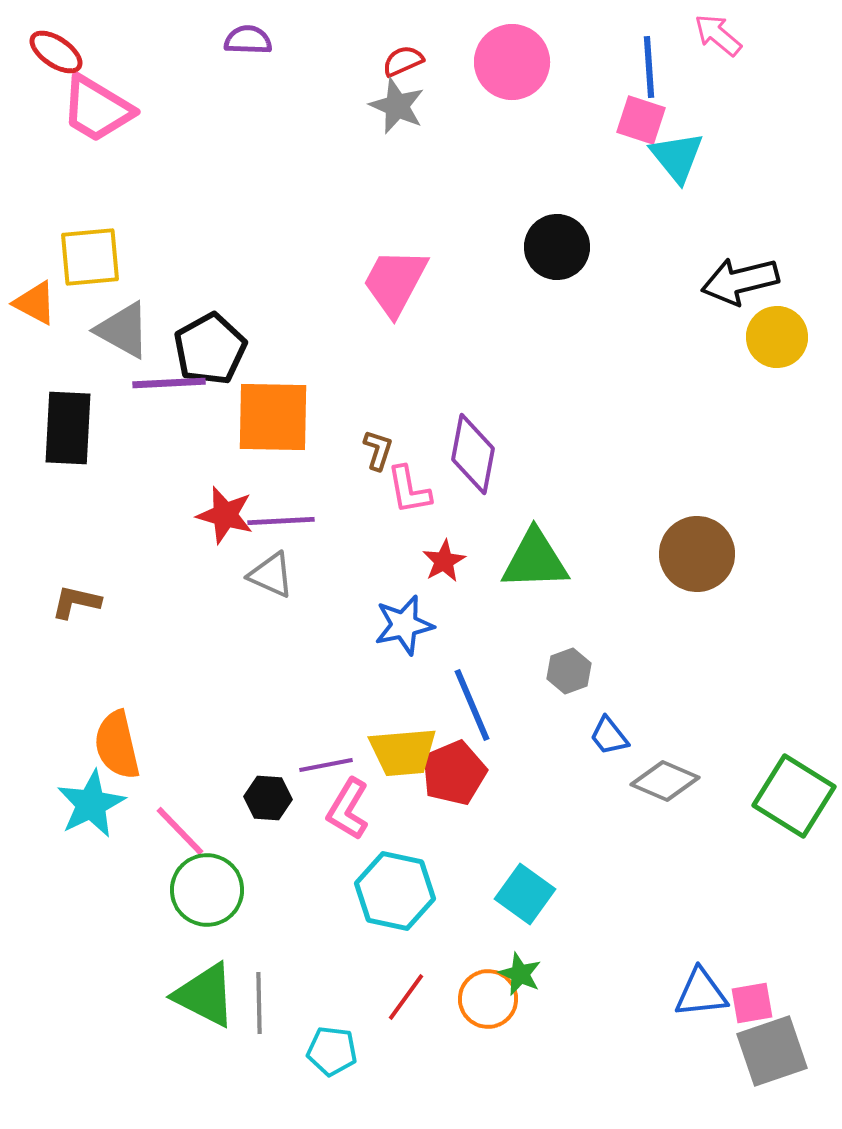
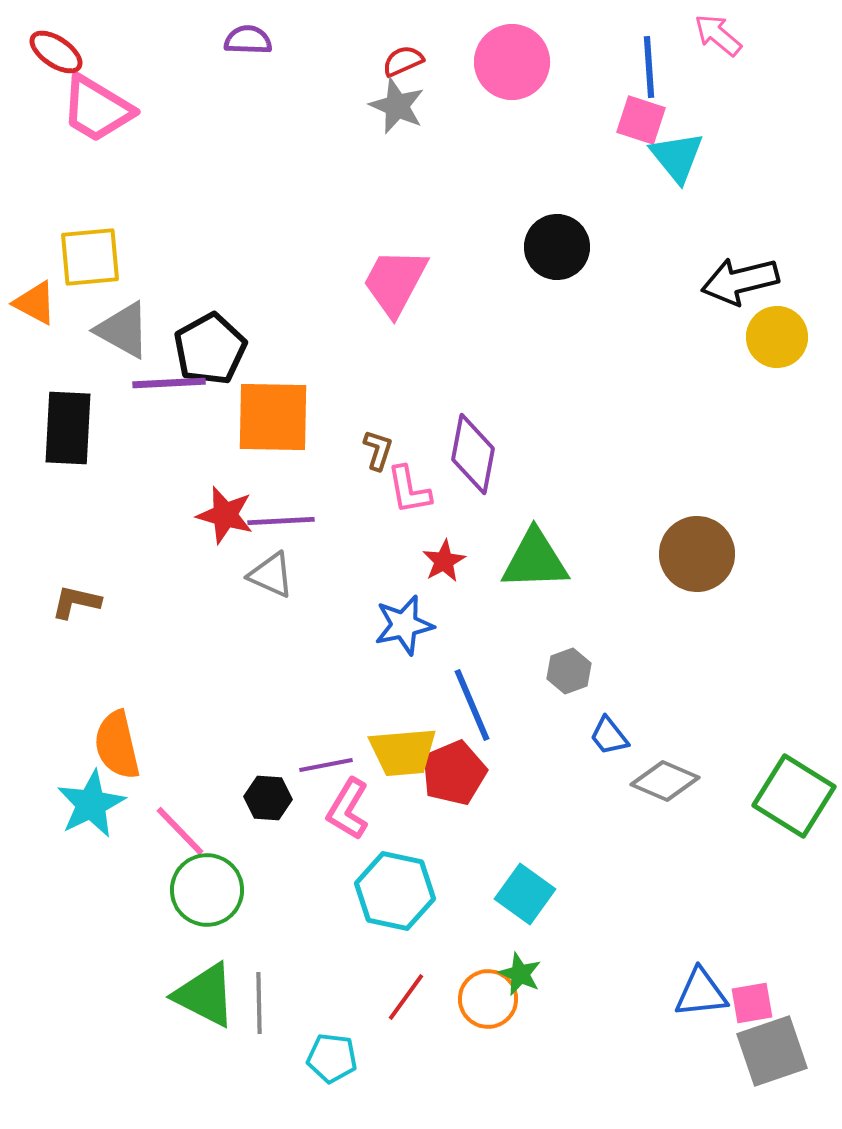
cyan pentagon at (332, 1051): moved 7 px down
